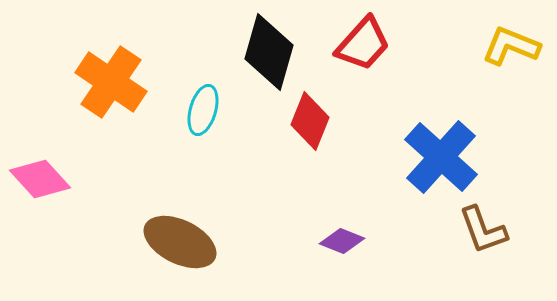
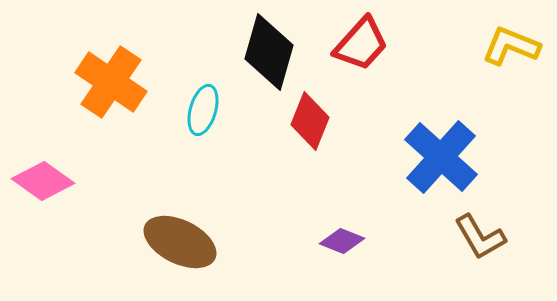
red trapezoid: moved 2 px left
pink diamond: moved 3 px right, 2 px down; rotated 12 degrees counterclockwise
brown L-shape: moved 3 px left, 7 px down; rotated 10 degrees counterclockwise
